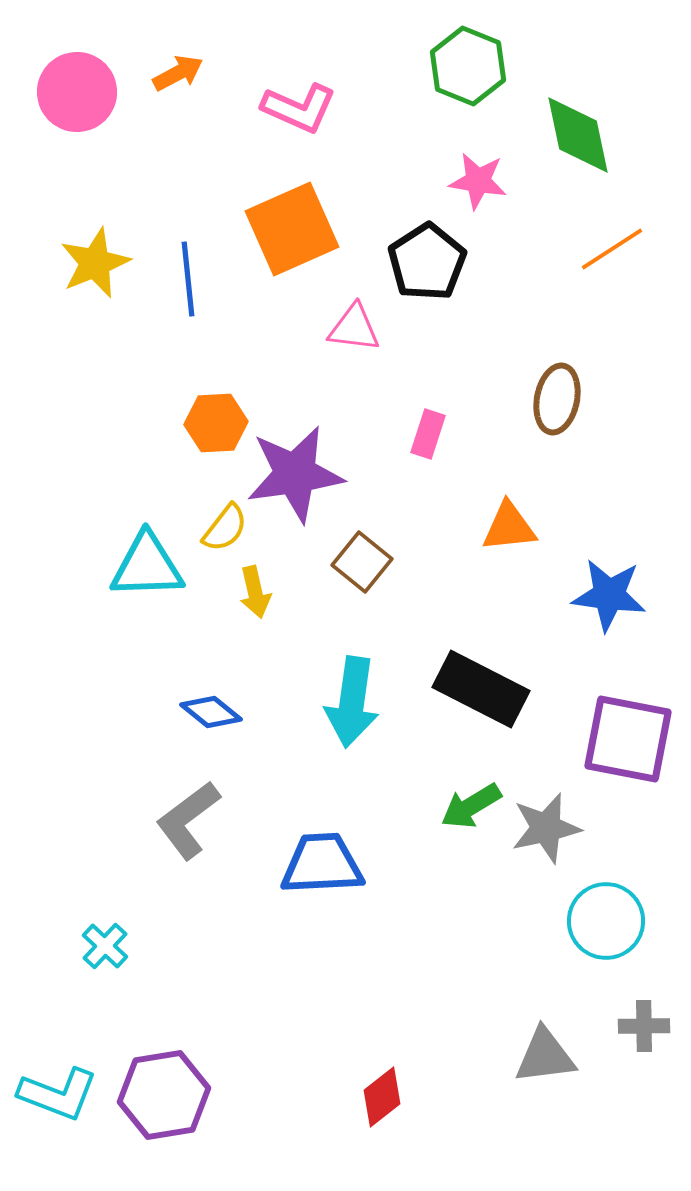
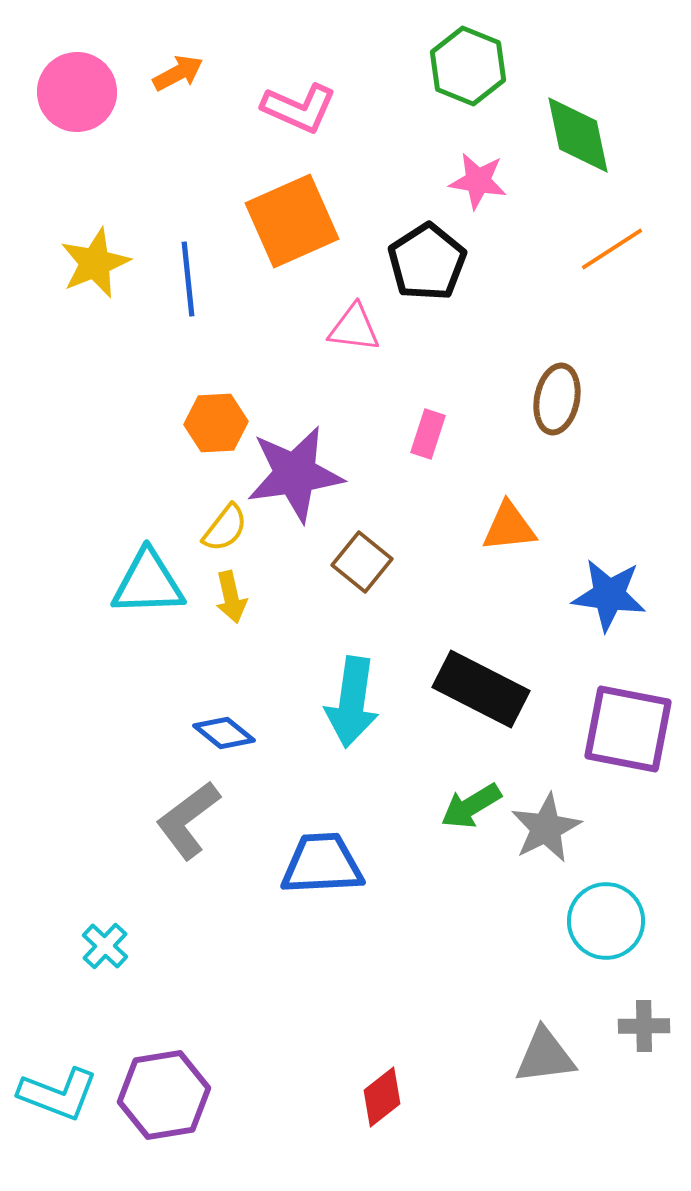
orange square: moved 8 px up
cyan triangle: moved 1 px right, 17 px down
yellow arrow: moved 24 px left, 5 px down
blue diamond: moved 13 px right, 21 px down
purple square: moved 10 px up
gray star: rotated 14 degrees counterclockwise
